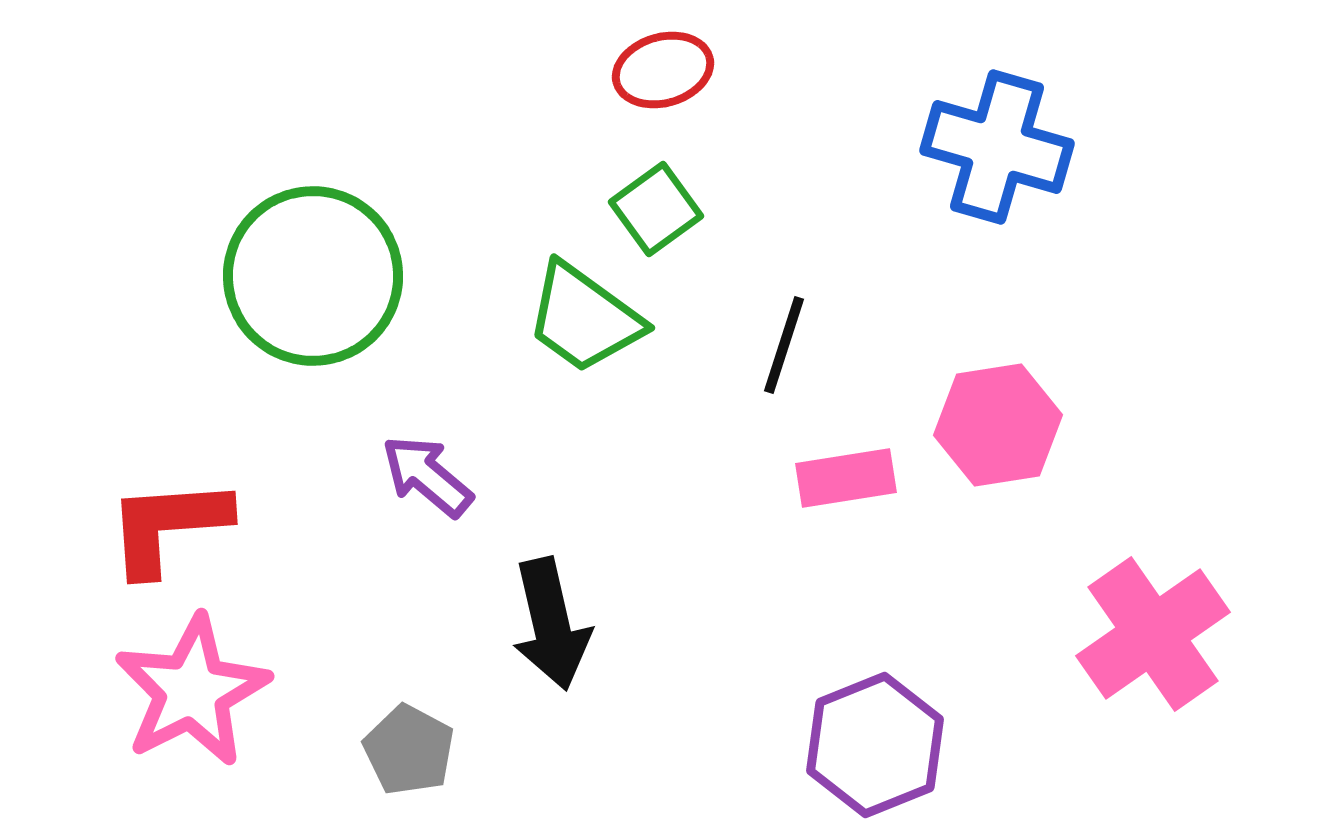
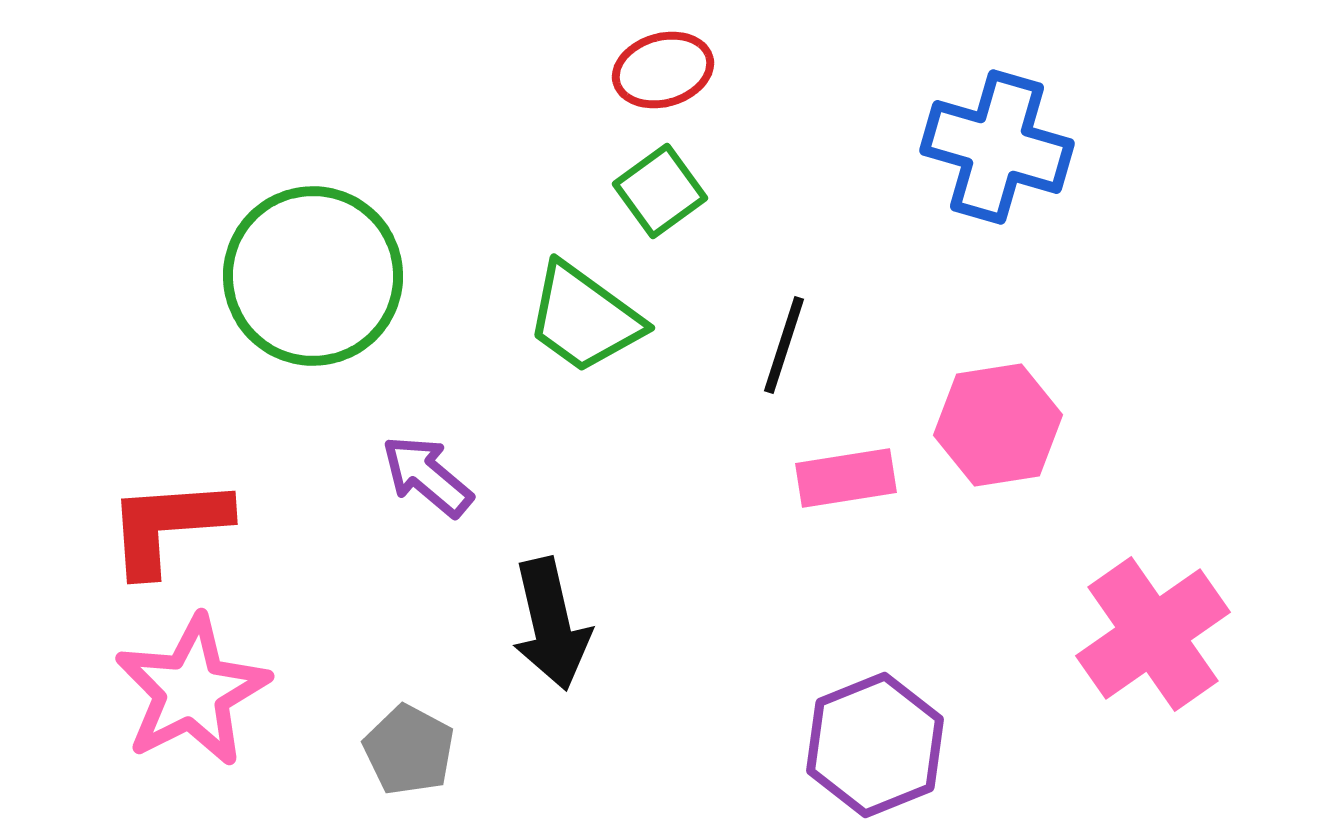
green square: moved 4 px right, 18 px up
